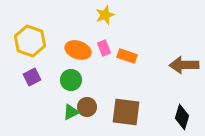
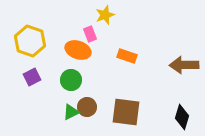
pink rectangle: moved 14 px left, 14 px up
